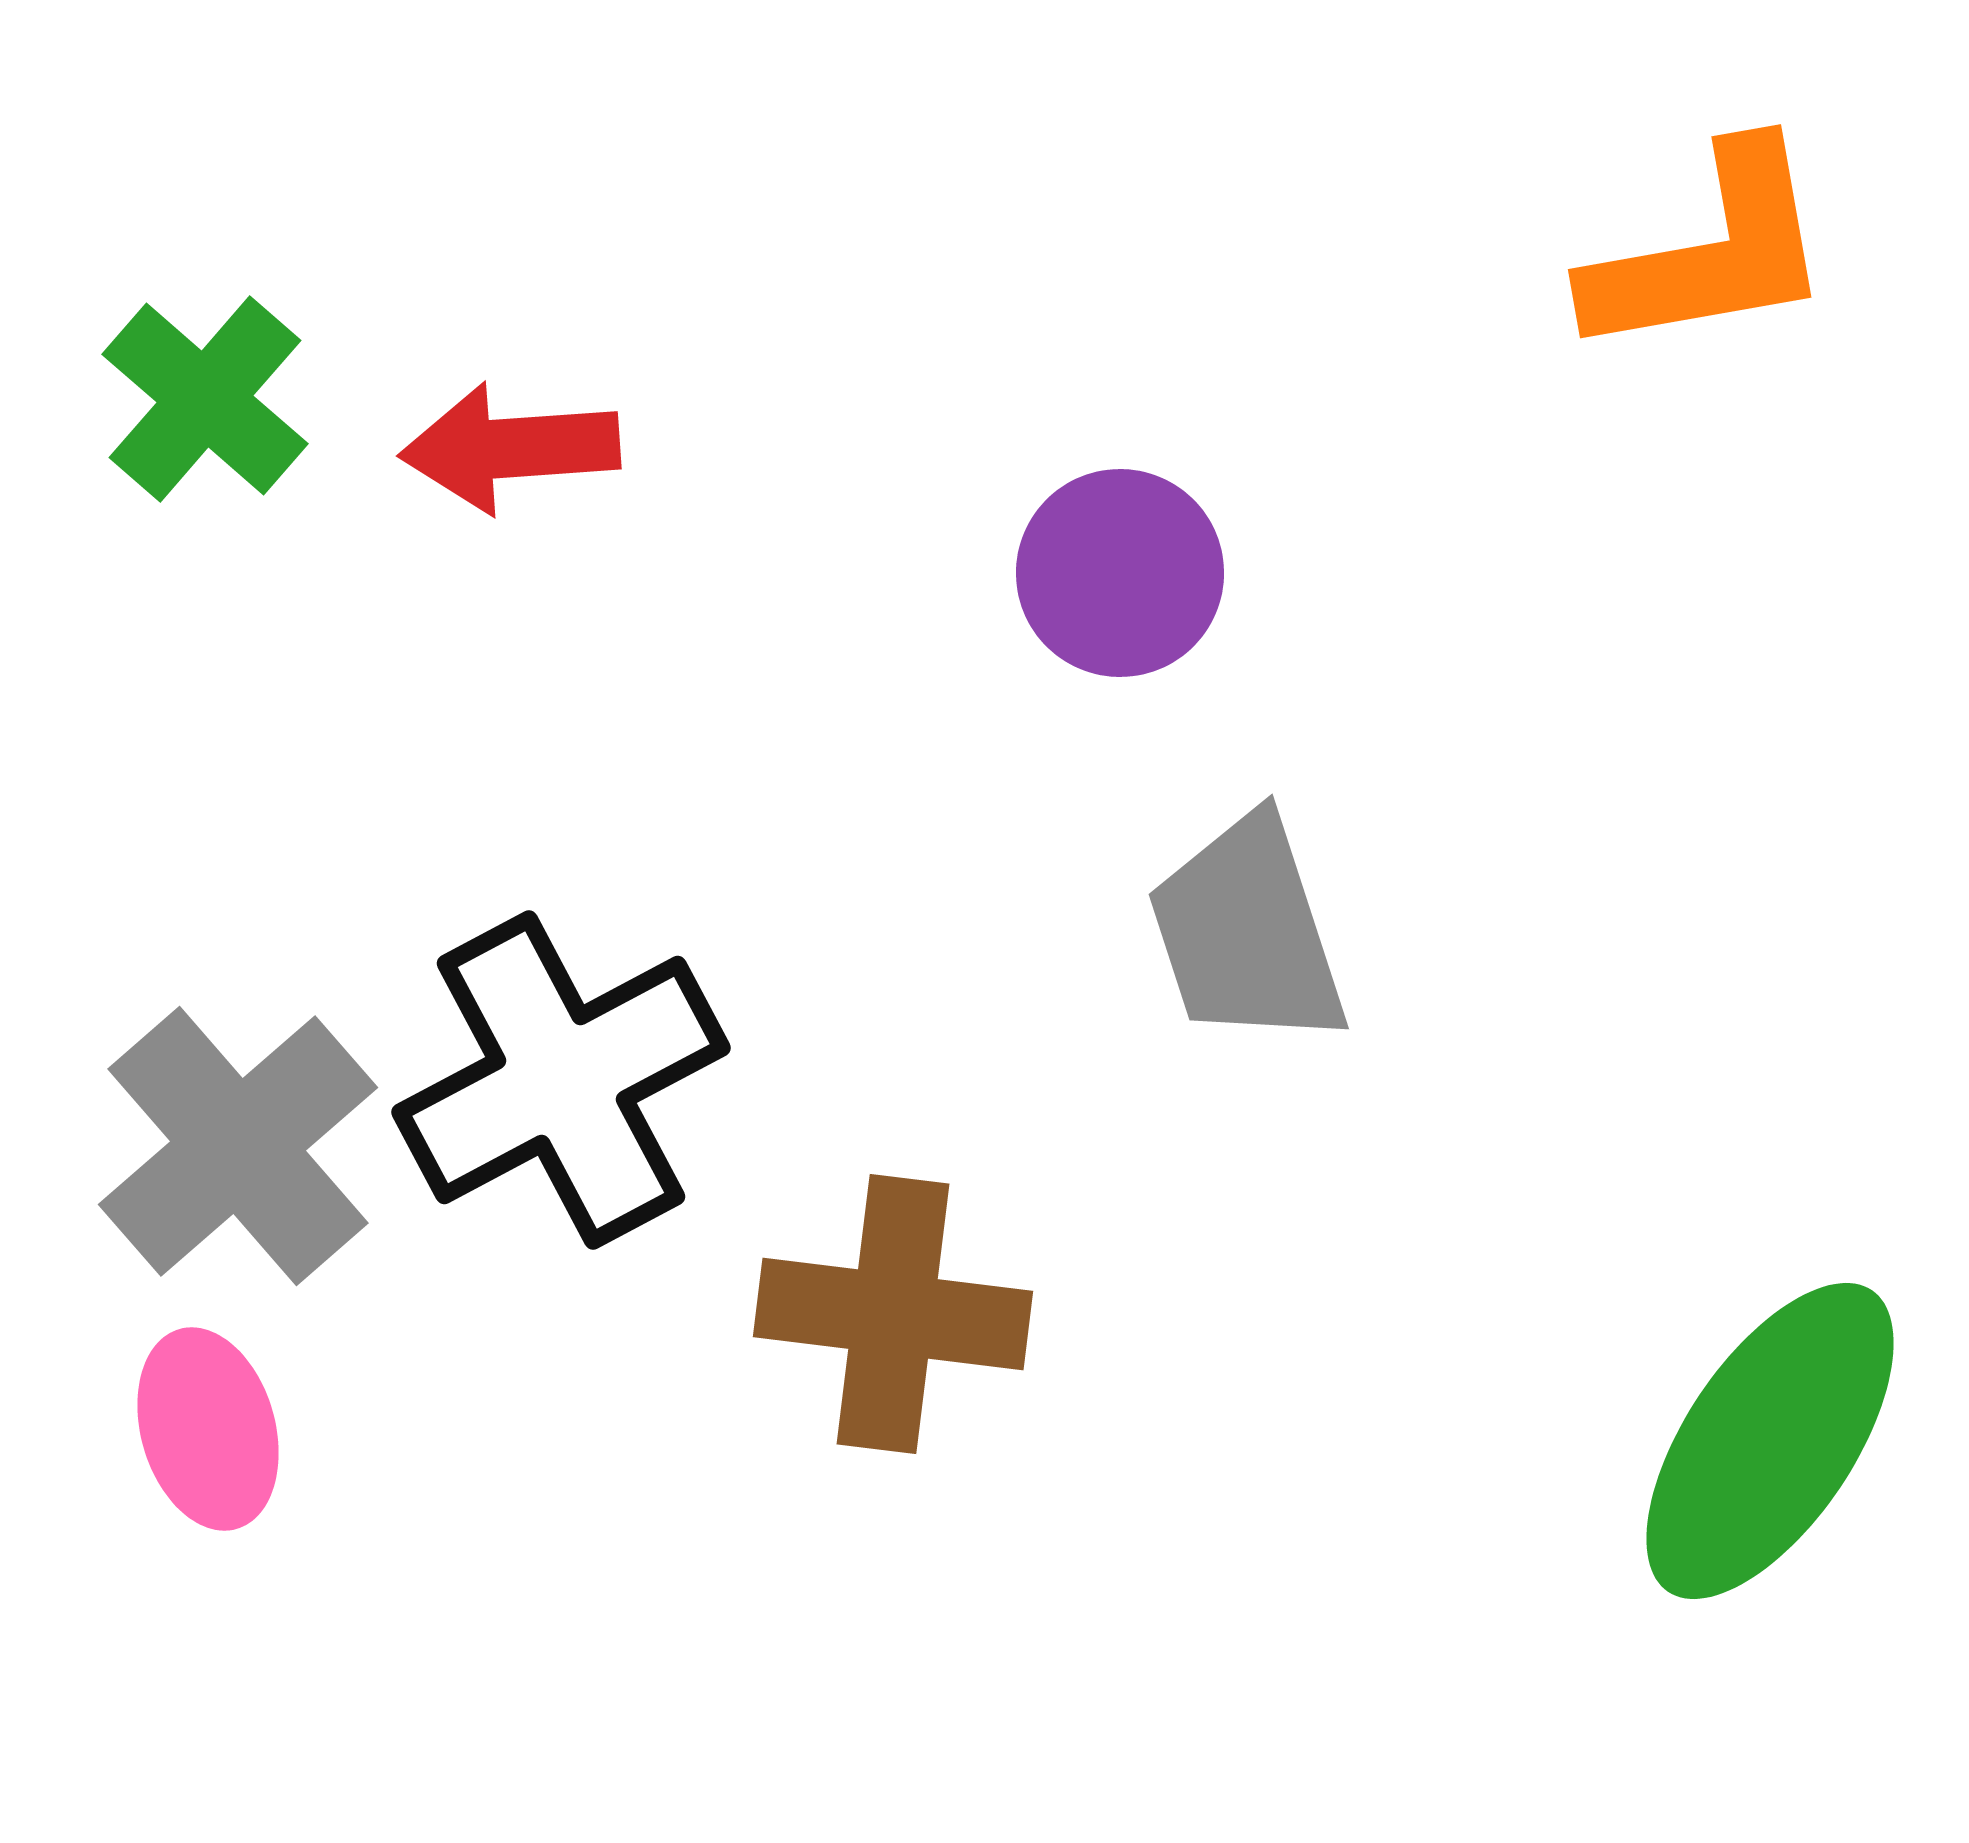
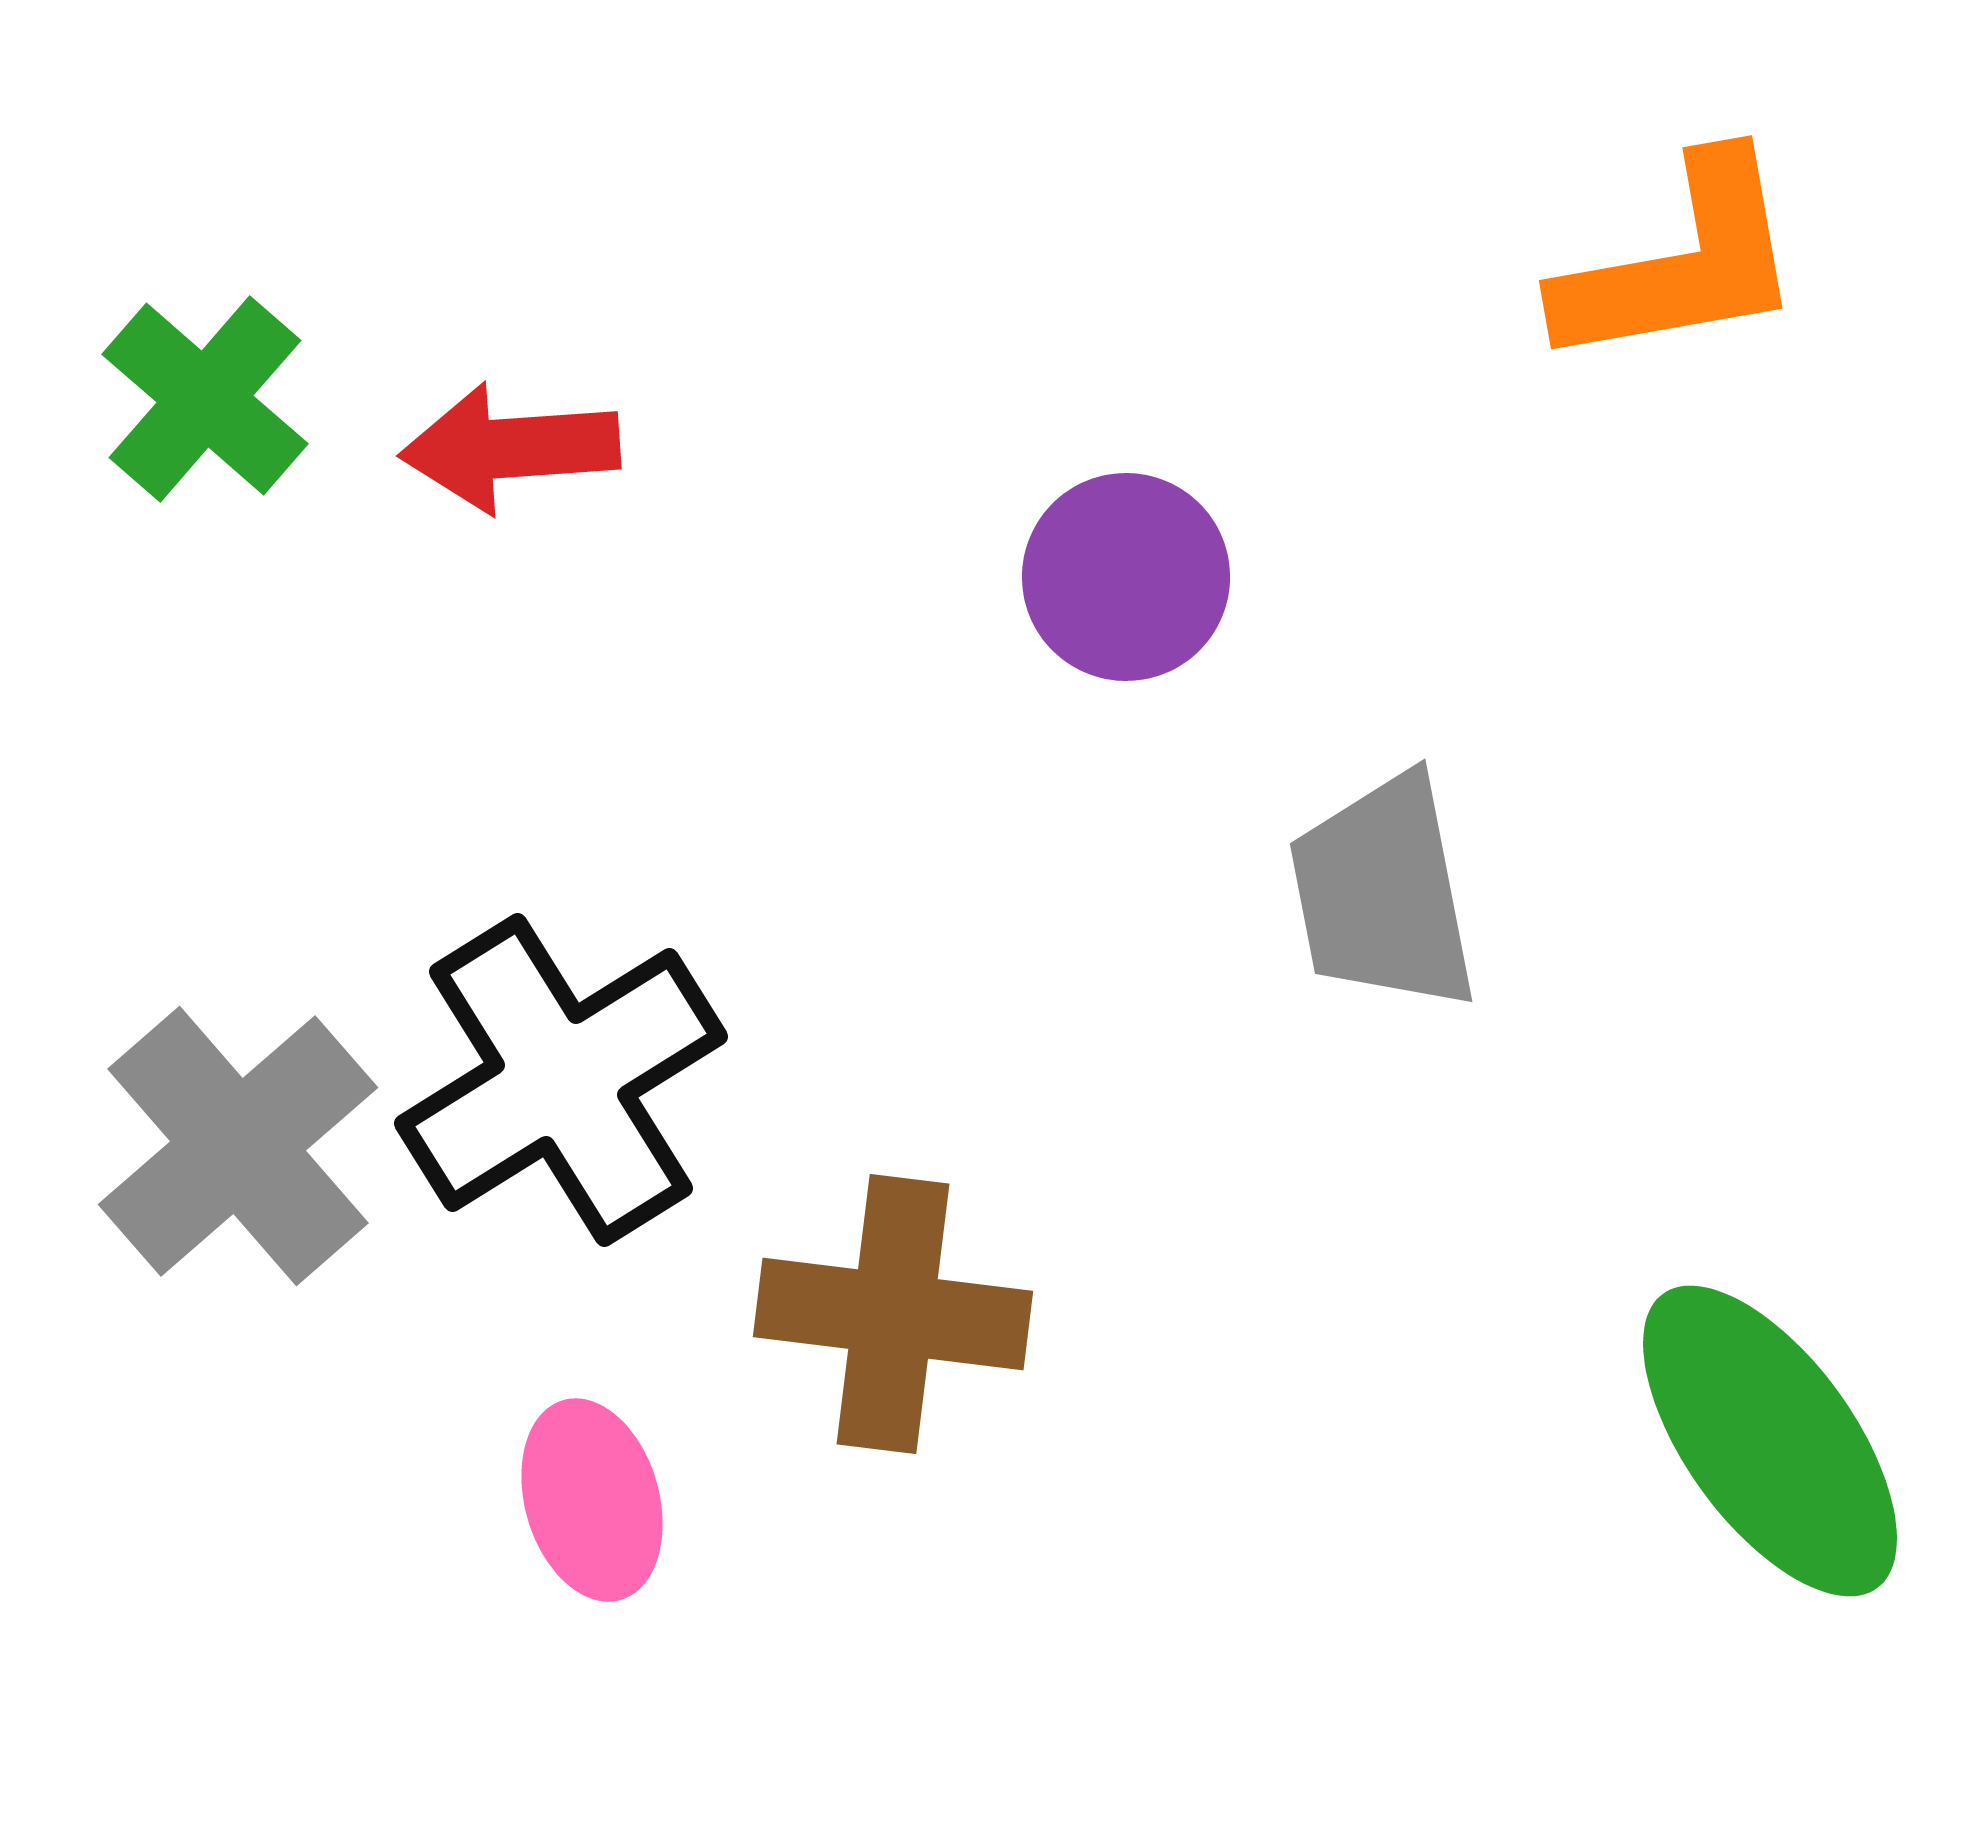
orange L-shape: moved 29 px left, 11 px down
purple circle: moved 6 px right, 4 px down
gray trapezoid: moved 136 px right, 39 px up; rotated 7 degrees clockwise
black cross: rotated 4 degrees counterclockwise
pink ellipse: moved 384 px right, 71 px down
green ellipse: rotated 70 degrees counterclockwise
